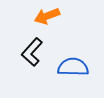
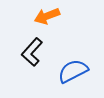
blue semicircle: moved 4 px down; rotated 28 degrees counterclockwise
